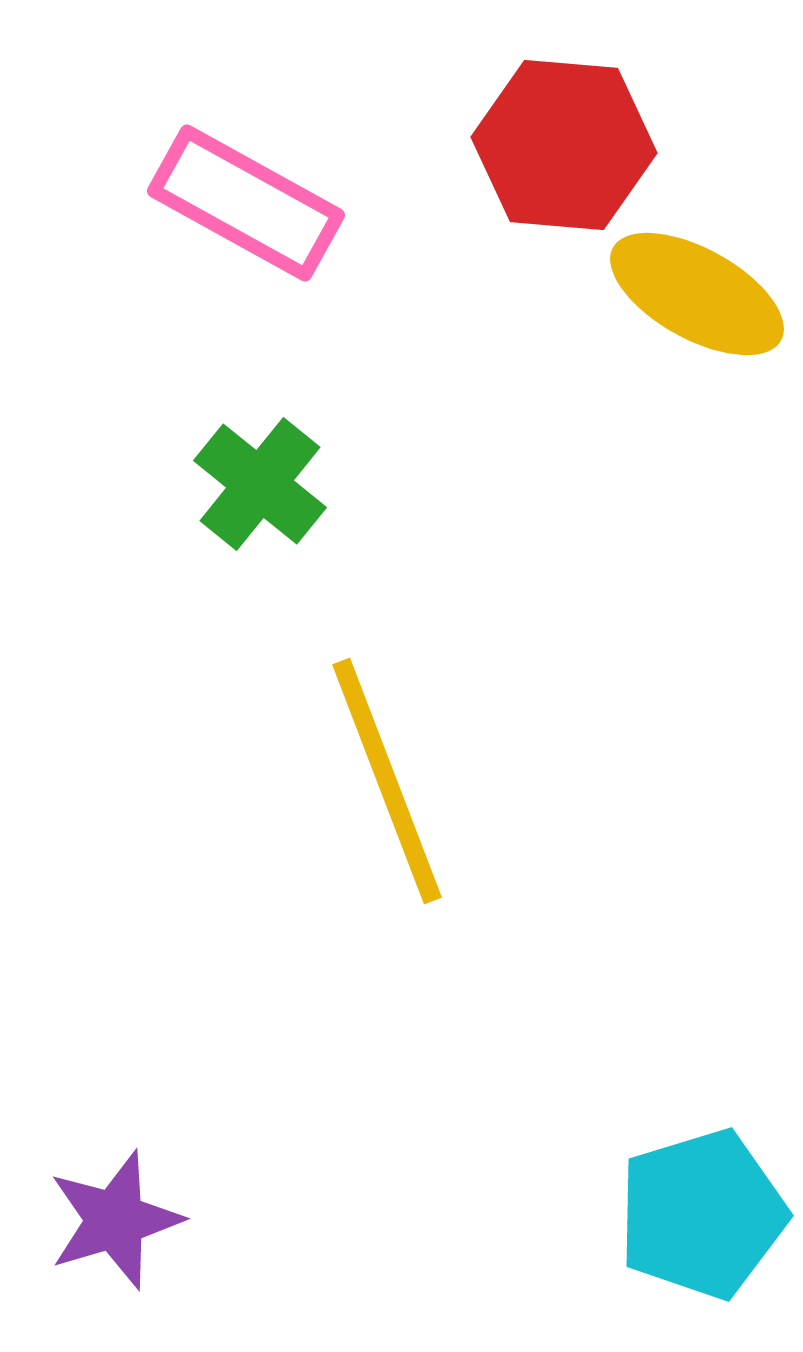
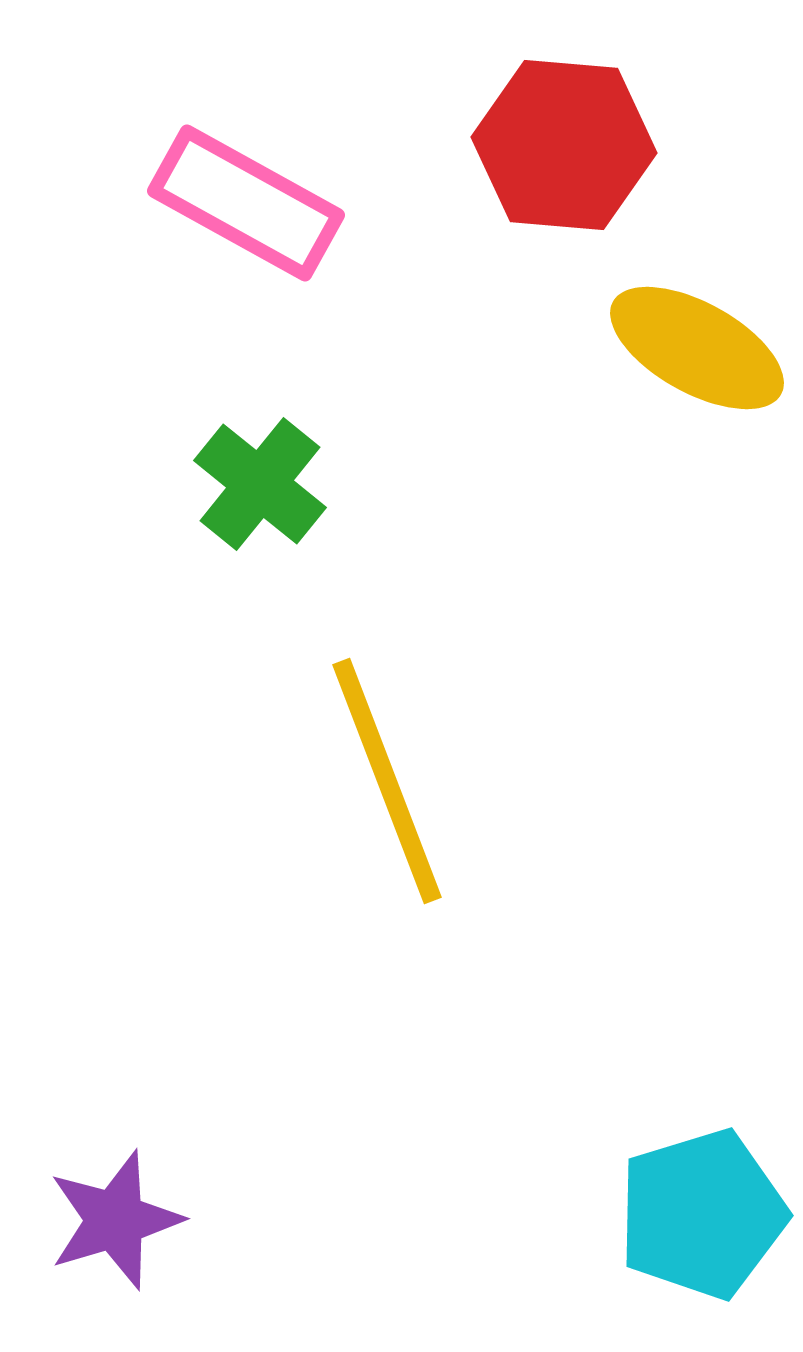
yellow ellipse: moved 54 px down
